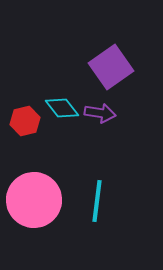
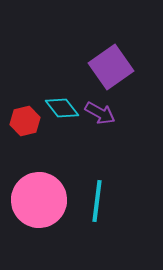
purple arrow: rotated 20 degrees clockwise
pink circle: moved 5 px right
